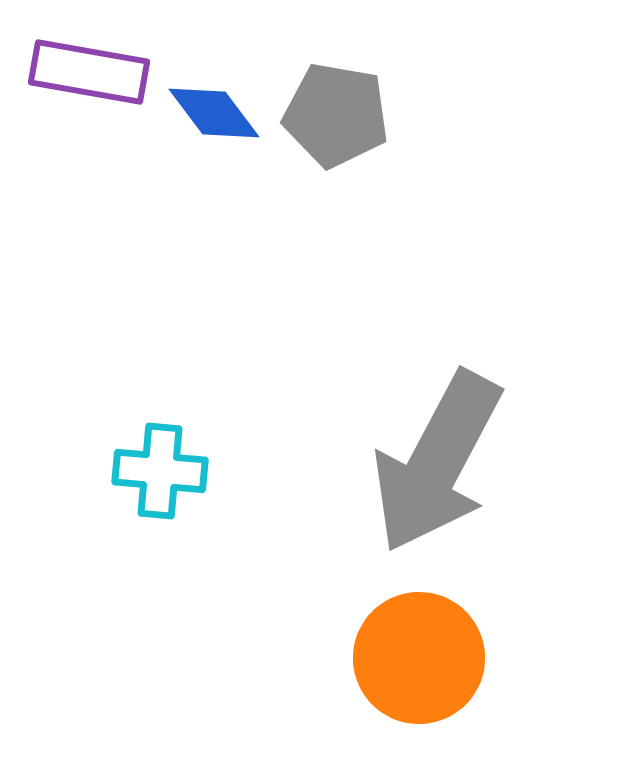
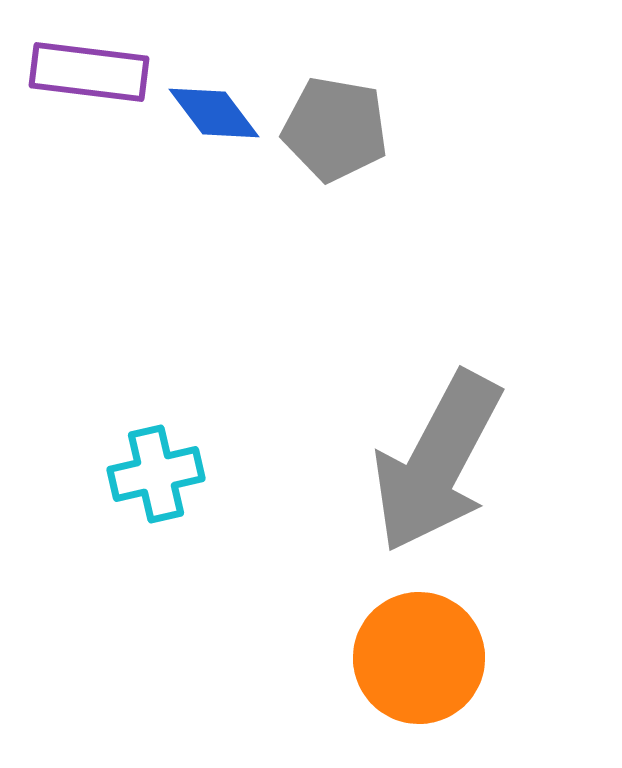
purple rectangle: rotated 3 degrees counterclockwise
gray pentagon: moved 1 px left, 14 px down
cyan cross: moved 4 px left, 3 px down; rotated 18 degrees counterclockwise
